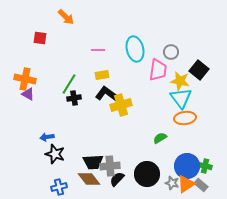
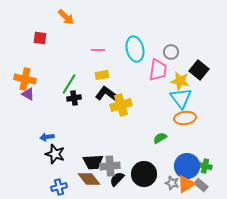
black circle: moved 3 px left
